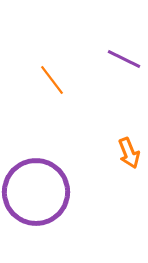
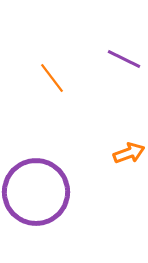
orange line: moved 2 px up
orange arrow: rotated 88 degrees counterclockwise
